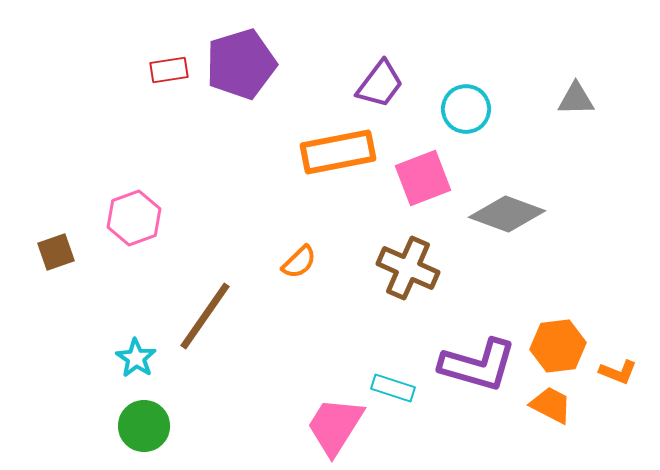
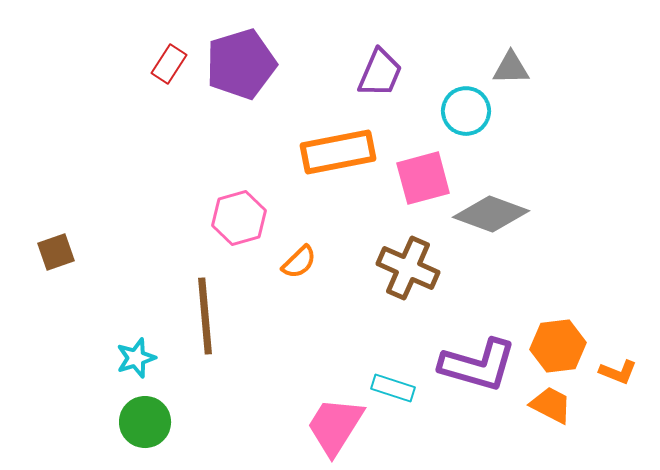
red rectangle: moved 6 px up; rotated 48 degrees counterclockwise
purple trapezoid: moved 11 px up; rotated 14 degrees counterclockwise
gray triangle: moved 65 px left, 31 px up
cyan circle: moved 2 px down
pink square: rotated 6 degrees clockwise
gray diamond: moved 16 px left
pink hexagon: moved 105 px right; rotated 4 degrees clockwise
brown line: rotated 40 degrees counterclockwise
cyan star: rotated 21 degrees clockwise
green circle: moved 1 px right, 4 px up
